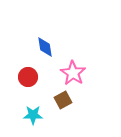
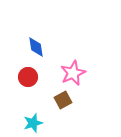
blue diamond: moved 9 px left
pink star: rotated 15 degrees clockwise
cyan star: moved 8 px down; rotated 18 degrees counterclockwise
